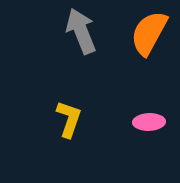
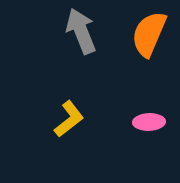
orange semicircle: moved 1 px down; rotated 6 degrees counterclockwise
yellow L-shape: rotated 33 degrees clockwise
